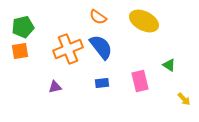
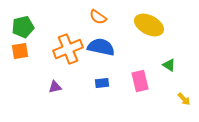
yellow ellipse: moved 5 px right, 4 px down
blue semicircle: rotated 40 degrees counterclockwise
